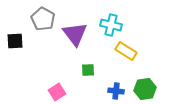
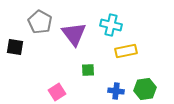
gray pentagon: moved 3 px left, 3 px down
purple triangle: moved 1 px left
black square: moved 6 px down; rotated 12 degrees clockwise
yellow rectangle: rotated 45 degrees counterclockwise
